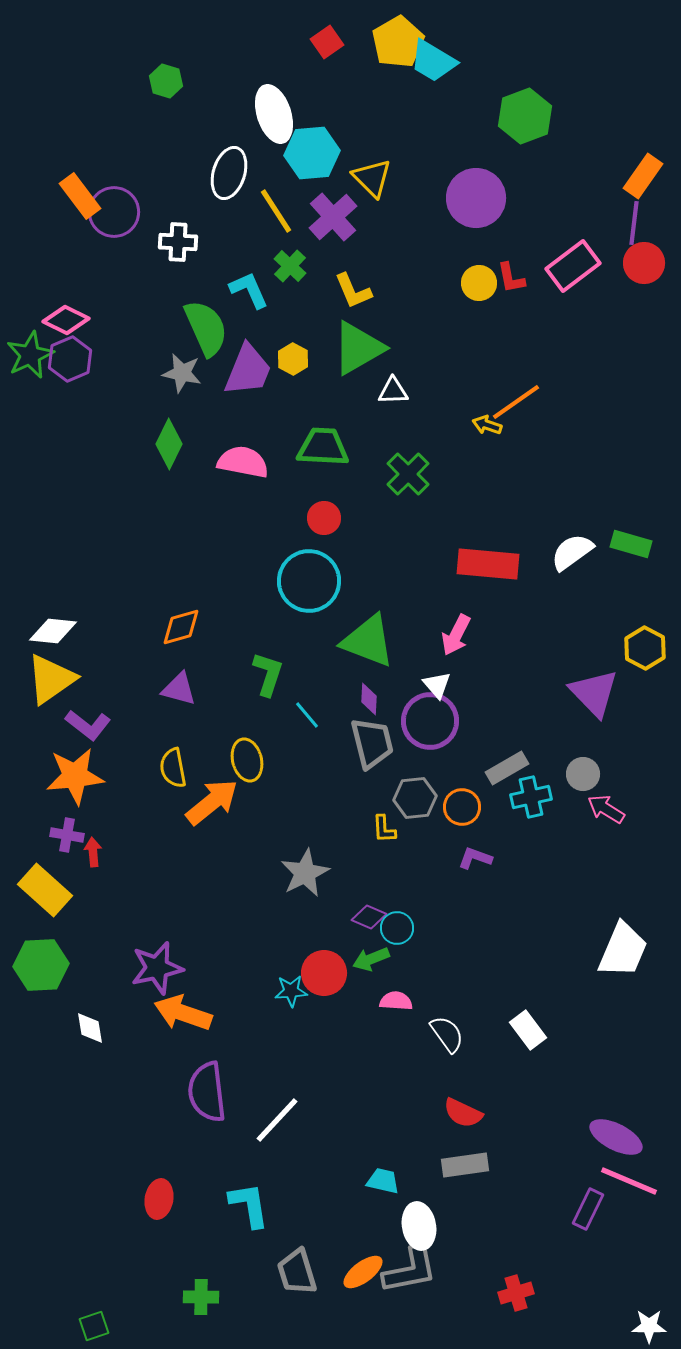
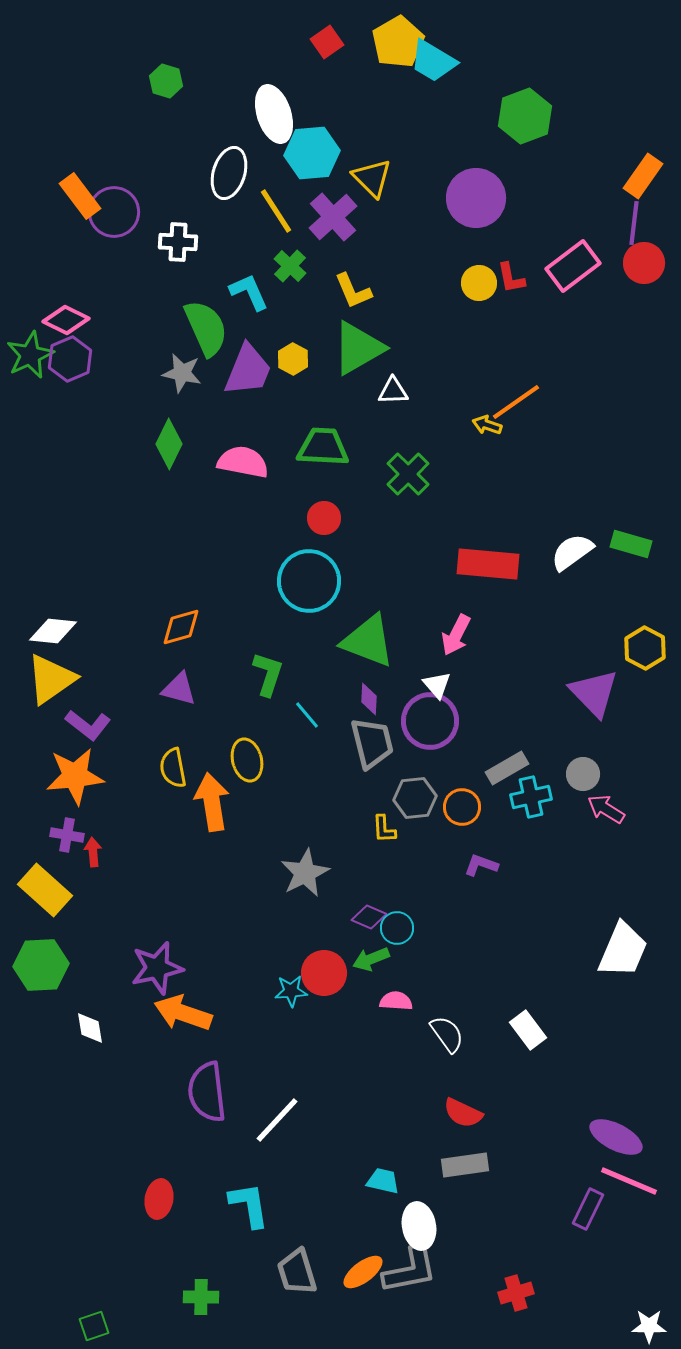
cyan L-shape at (249, 290): moved 2 px down
orange arrow at (212, 802): rotated 60 degrees counterclockwise
purple L-shape at (475, 858): moved 6 px right, 7 px down
